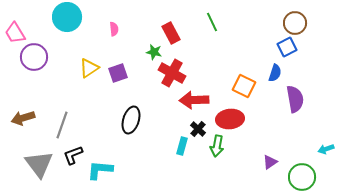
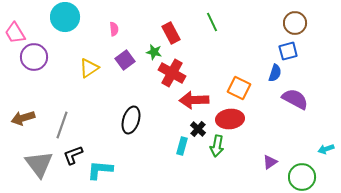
cyan circle: moved 2 px left
blue square: moved 1 px right, 4 px down; rotated 12 degrees clockwise
purple square: moved 7 px right, 13 px up; rotated 18 degrees counterclockwise
orange square: moved 5 px left, 2 px down
purple semicircle: rotated 52 degrees counterclockwise
